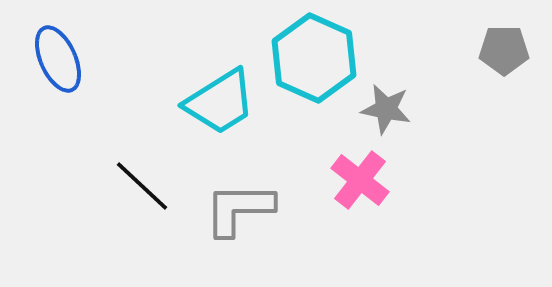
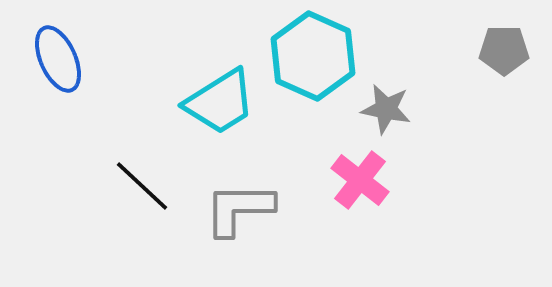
cyan hexagon: moved 1 px left, 2 px up
